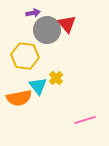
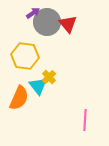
purple arrow: rotated 24 degrees counterclockwise
red triangle: moved 1 px right
gray circle: moved 8 px up
yellow cross: moved 7 px left, 1 px up
orange semicircle: rotated 55 degrees counterclockwise
pink line: rotated 70 degrees counterclockwise
